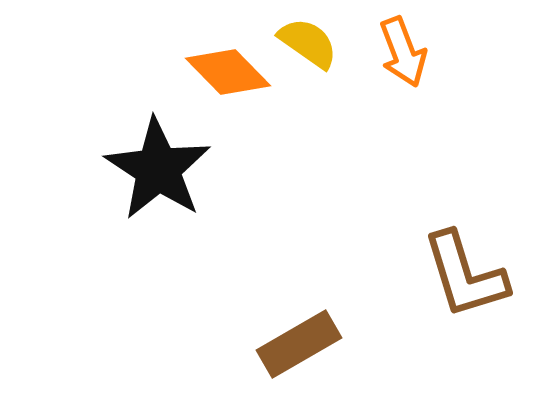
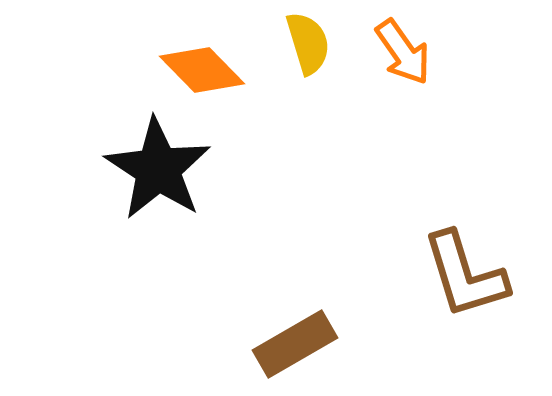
yellow semicircle: rotated 38 degrees clockwise
orange arrow: rotated 14 degrees counterclockwise
orange diamond: moved 26 px left, 2 px up
brown rectangle: moved 4 px left
